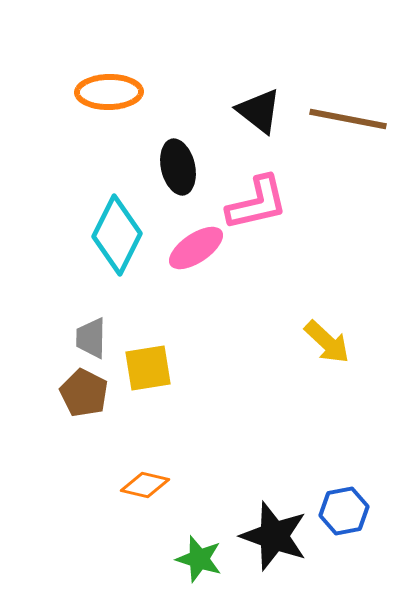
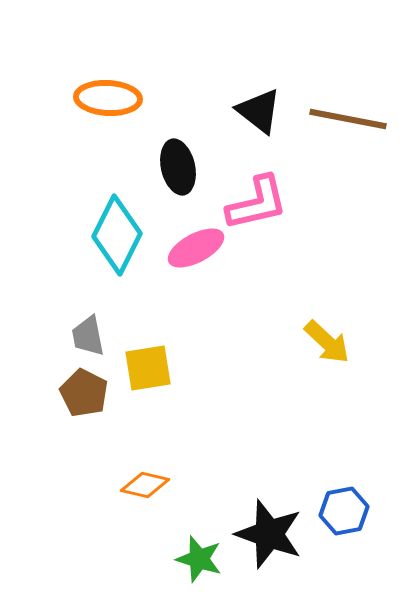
orange ellipse: moved 1 px left, 6 px down; rotated 4 degrees clockwise
pink ellipse: rotated 6 degrees clockwise
gray trapezoid: moved 3 px left, 2 px up; rotated 12 degrees counterclockwise
black star: moved 5 px left, 2 px up
